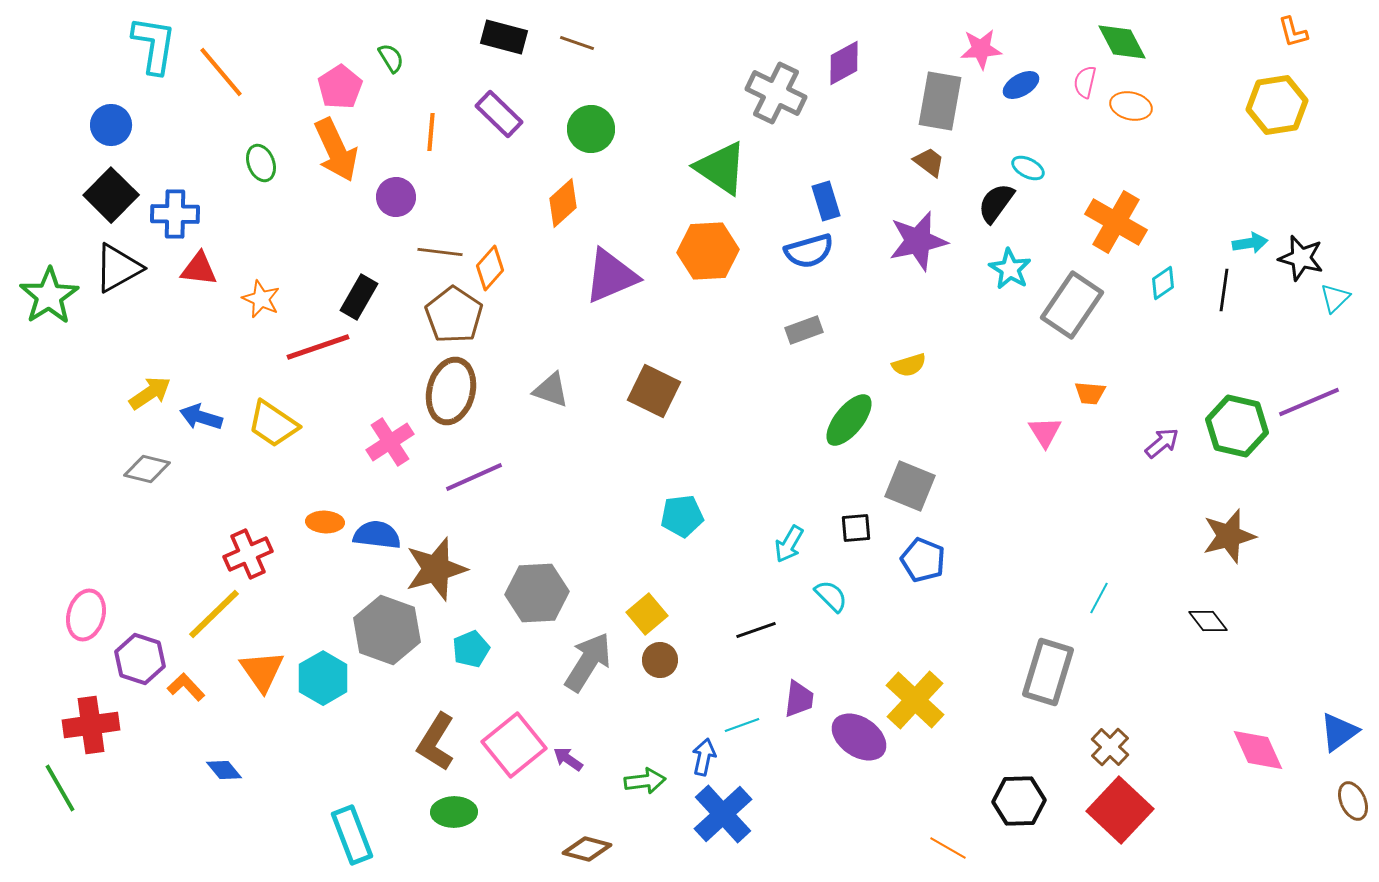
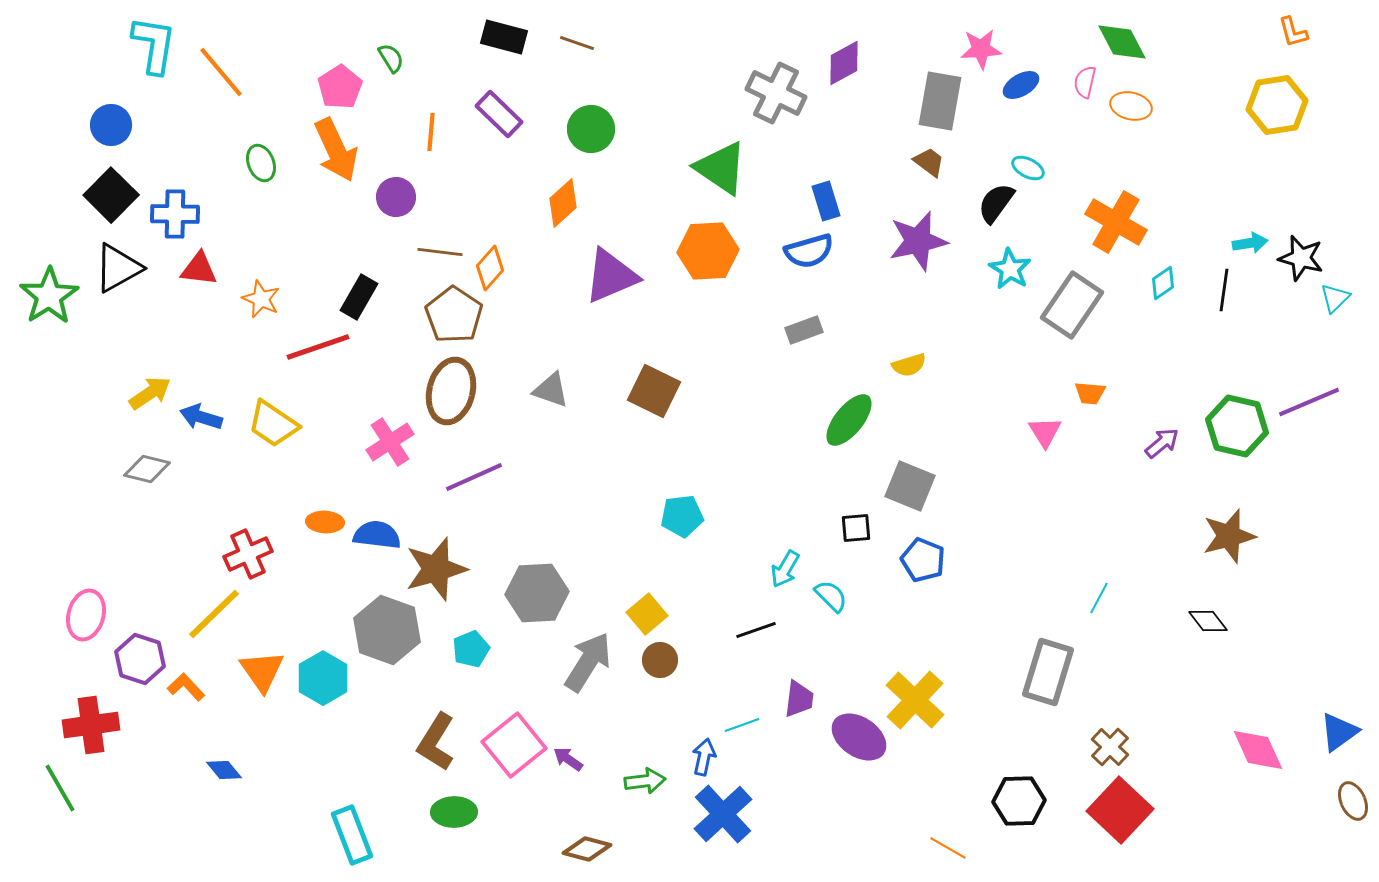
cyan arrow at (789, 544): moved 4 px left, 25 px down
